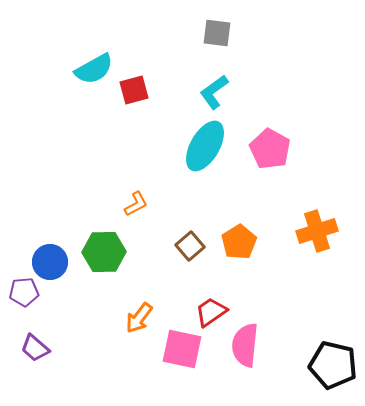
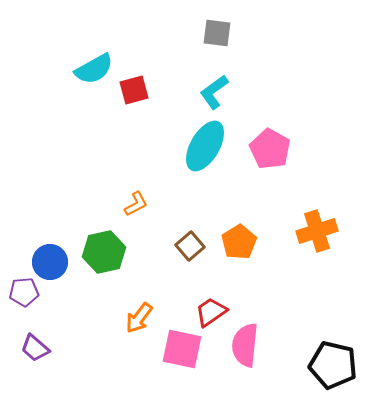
green hexagon: rotated 12 degrees counterclockwise
